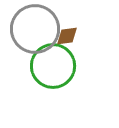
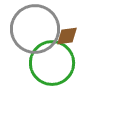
green circle: moved 1 px left, 3 px up
